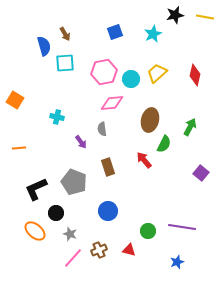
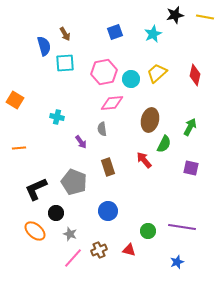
purple square: moved 10 px left, 5 px up; rotated 28 degrees counterclockwise
